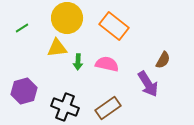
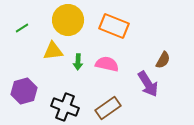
yellow circle: moved 1 px right, 2 px down
orange rectangle: rotated 16 degrees counterclockwise
yellow triangle: moved 4 px left, 3 px down
